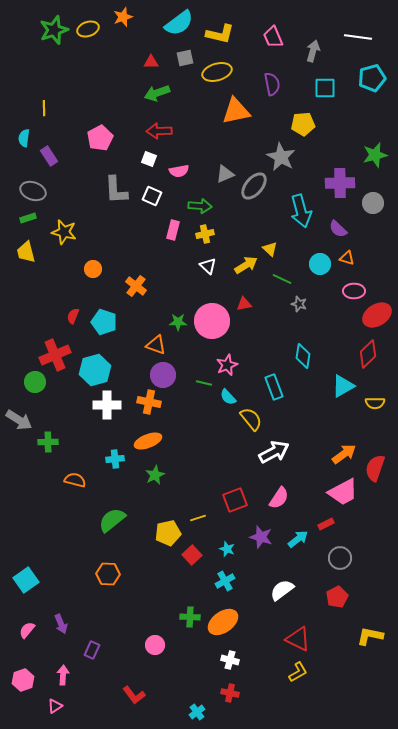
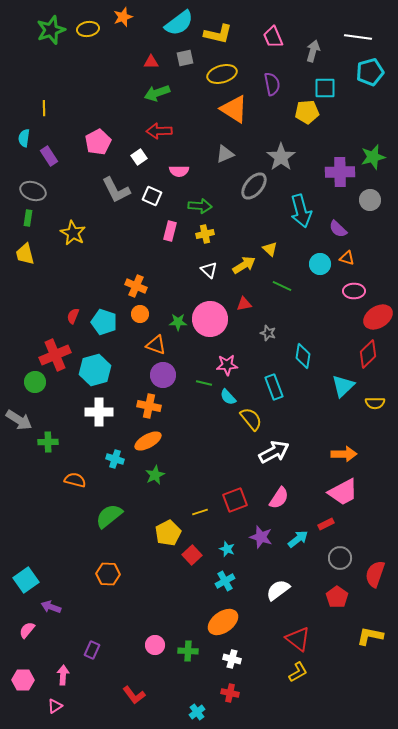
yellow ellipse at (88, 29): rotated 10 degrees clockwise
green star at (54, 30): moved 3 px left
yellow L-shape at (220, 34): moved 2 px left
yellow ellipse at (217, 72): moved 5 px right, 2 px down
cyan pentagon at (372, 78): moved 2 px left, 6 px up
orange triangle at (236, 111): moved 2 px left, 2 px up; rotated 44 degrees clockwise
yellow pentagon at (303, 124): moved 4 px right, 12 px up
pink pentagon at (100, 138): moved 2 px left, 4 px down
green star at (375, 155): moved 2 px left, 2 px down
gray star at (281, 157): rotated 8 degrees clockwise
white square at (149, 159): moved 10 px left, 2 px up; rotated 35 degrees clockwise
pink semicircle at (179, 171): rotated 12 degrees clockwise
gray triangle at (225, 174): moved 20 px up
purple cross at (340, 183): moved 11 px up
gray L-shape at (116, 190): rotated 24 degrees counterclockwise
gray circle at (373, 203): moved 3 px left, 3 px up
green rectangle at (28, 218): rotated 63 degrees counterclockwise
pink rectangle at (173, 230): moved 3 px left, 1 px down
yellow star at (64, 232): moved 9 px right, 1 px down; rotated 15 degrees clockwise
yellow trapezoid at (26, 252): moved 1 px left, 2 px down
yellow arrow at (246, 265): moved 2 px left
white triangle at (208, 266): moved 1 px right, 4 px down
orange circle at (93, 269): moved 47 px right, 45 px down
green line at (282, 279): moved 7 px down
orange cross at (136, 286): rotated 15 degrees counterclockwise
gray star at (299, 304): moved 31 px left, 29 px down
red ellipse at (377, 315): moved 1 px right, 2 px down
pink circle at (212, 321): moved 2 px left, 2 px up
pink star at (227, 365): rotated 20 degrees clockwise
cyan triangle at (343, 386): rotated 15 degrees counterclockwise
orange cross at (149, 402): moved 4 px down
white cross at (107, 405): moved 8 px left, 7 px down
orange ellipse at (148, 441): rotated 8 degrees counterclockwise
orange arrow at (344, 454): rotated 35 degrees clockwise
cyan cross at (115, 459): rotated 24 degrees clockwise
red semicircle at (375, 468): moved 106 px down
yellow line at (198, 518): moved 2 px right, 6 px up
green semicircle at (112, 520): moved 3 px left, 4 px up
yellow pentagon at (168, 533): rotated 15 degrees counterclockwise
white semicircle at (282, 590): moved 4 px left
red pentagon at (337, 597): rotated 10 degrees counterclockwise
green cross at (190, 617): moved 2 px left, 34 px down
purple arrow at (61, 624): moved 10 px left, 17 px up; rotated 132 degrees clockwise
red triangle at (298, 639): rotated 12 degrees clockwise
white cross at (230, 660): moved 2 px right, 1 px up
pink hexagon at (23, 680): rotated 20 degrees clockwise
